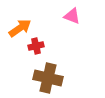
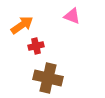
orange arrow: moved 2 px right, 3 px up
